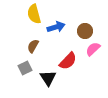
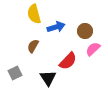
gray square: moved 10 px left, 5 px down
